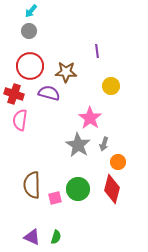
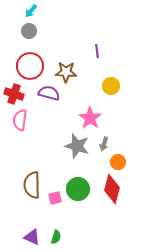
gray star: moved 1 px left, 1 px down; rotated 15 degrees counterclockwise
